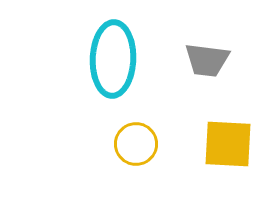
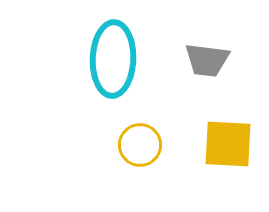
yellow circle: moved 4 px right, 1 px down
